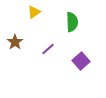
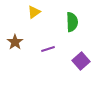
purple line: rotated 24 degrees clockwise
